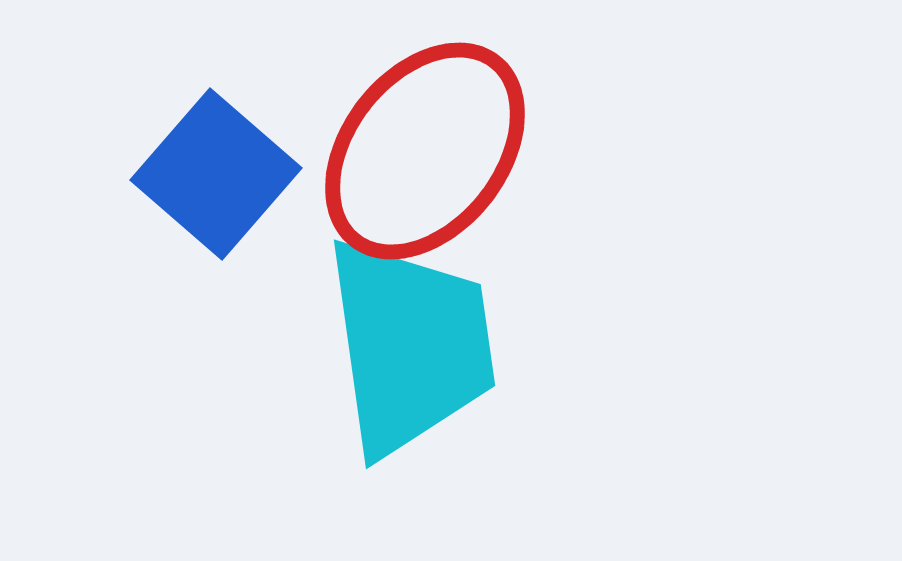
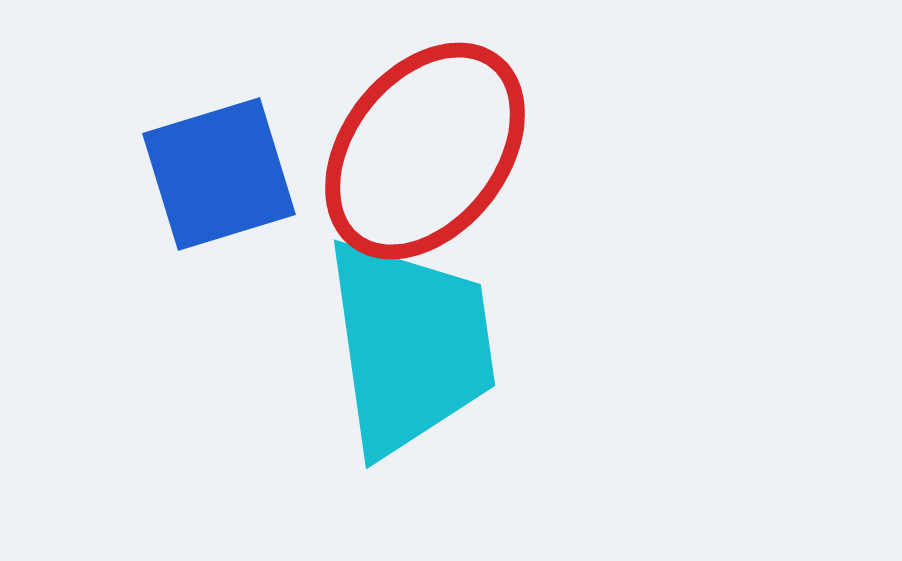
blue square: moved 3 px right; rotated 32 degrees clockwise
